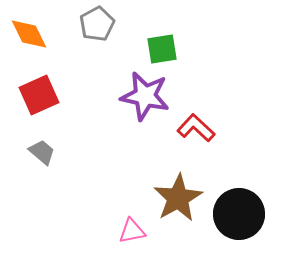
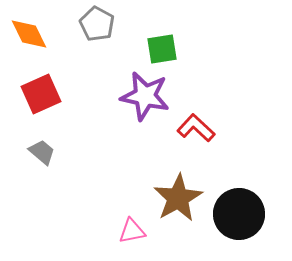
gray pentagon: rotated 16 degrees counterclockwise
red square: moved 2 px right, 1 px up
